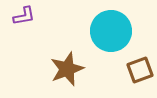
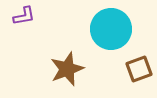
cyan circle: moved 2 px up
brown square: moved 1 px left, 1 px up
